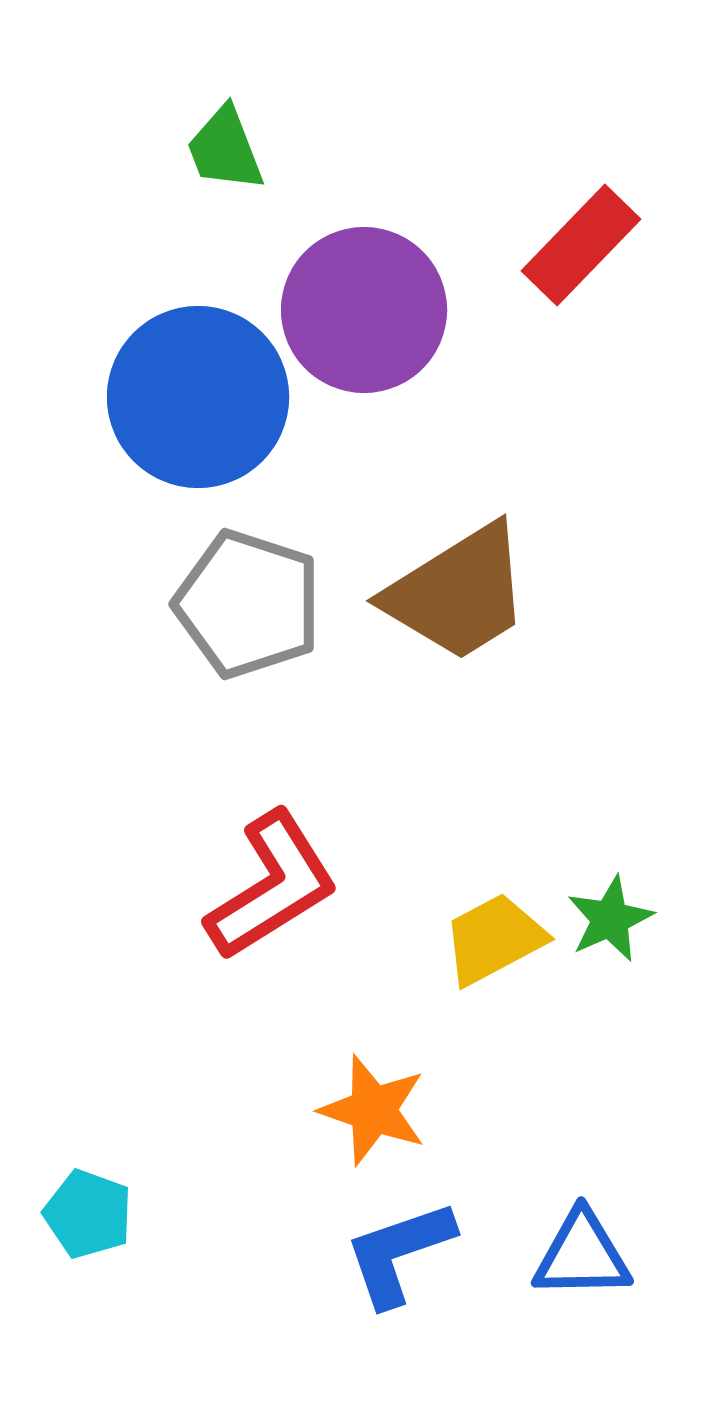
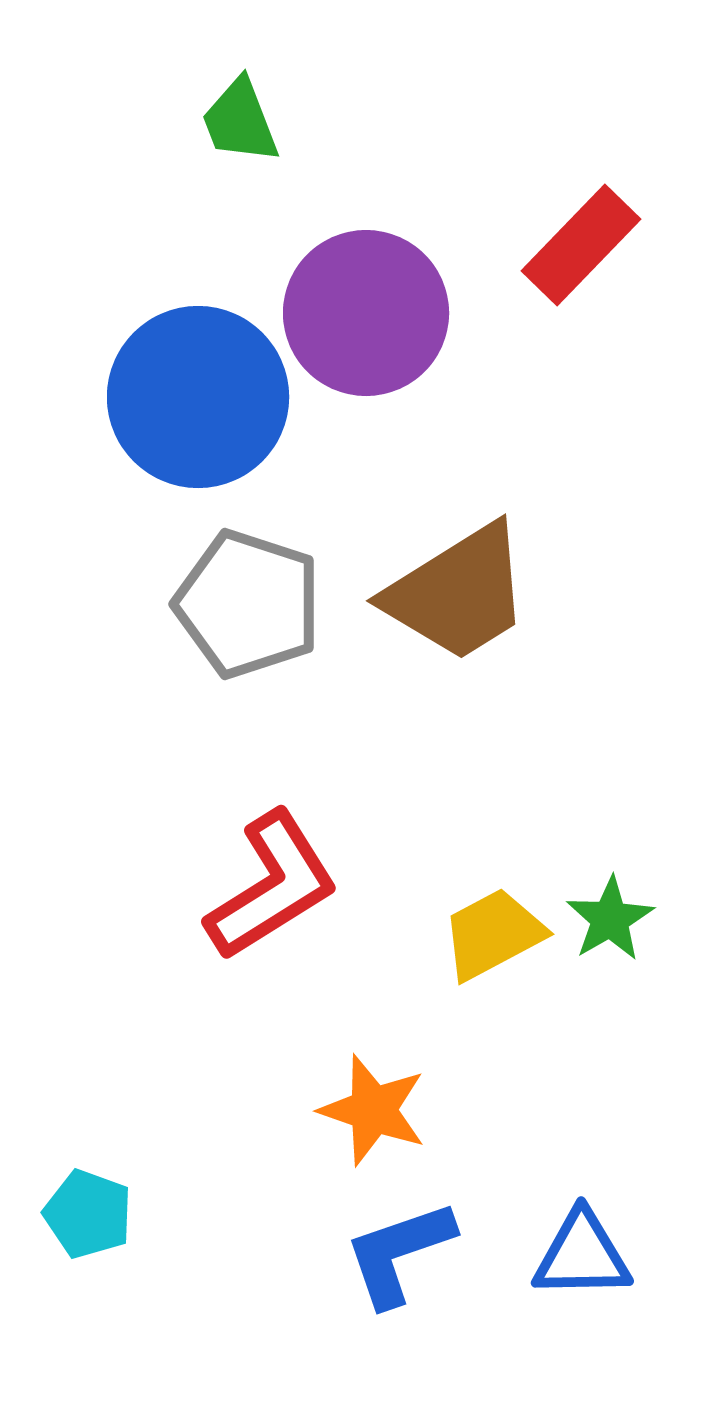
green trapezoid: moved 15 px right, 28 px up
purple circle: moved 2 px right, 3 px down
green star: rotated 6 degrees counterclockwise
yellow trapezoid: moved 1 px left, 5 px up
